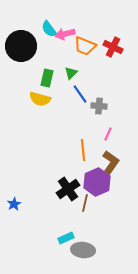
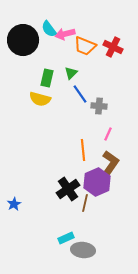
black circle: moved 2 px right, 6 px up
